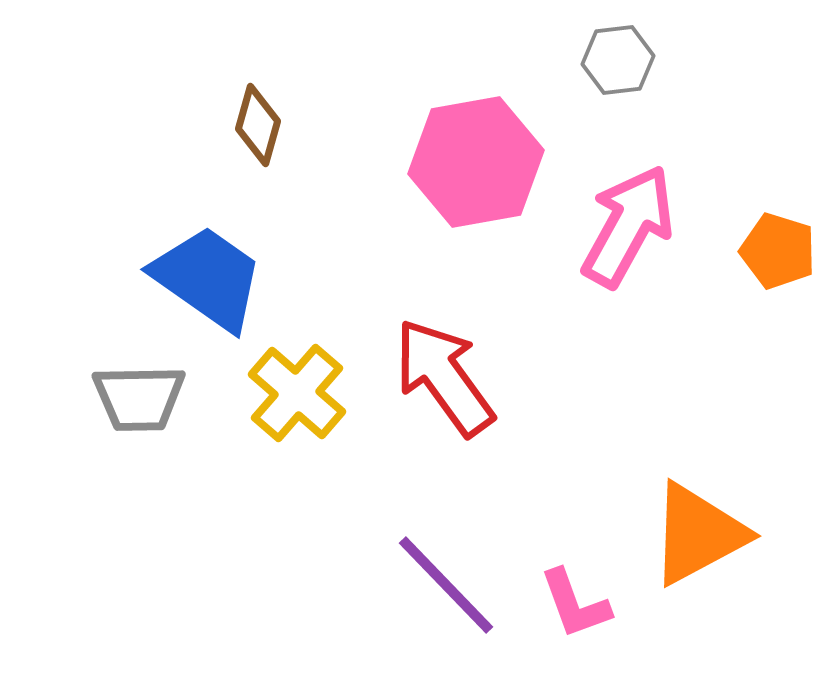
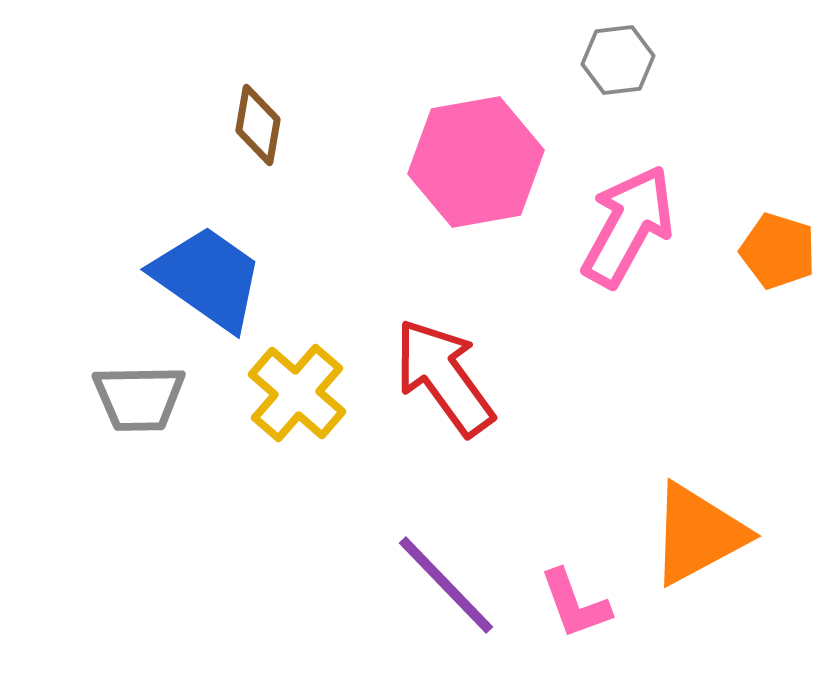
brown diamond: rotated 6 degrees counterclockwise
